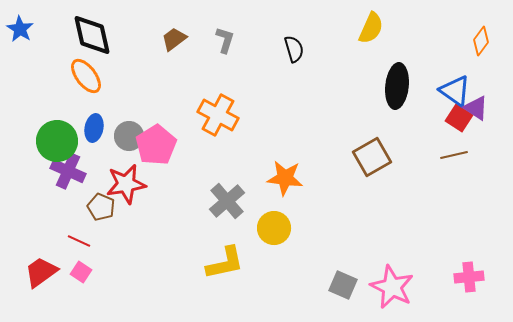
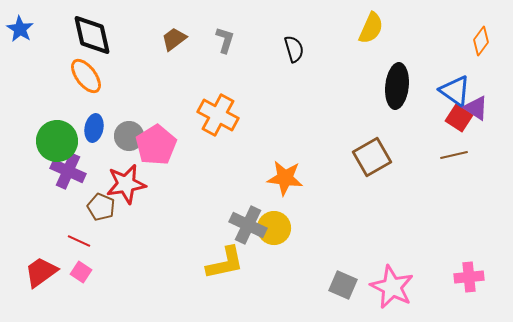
gray cross: moved 21 px right, 24 px down; rotated 24 degrees counterclockwise
